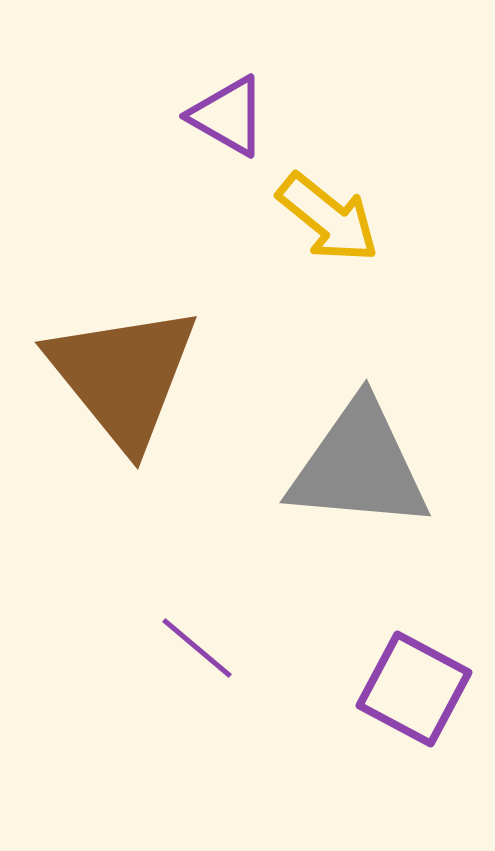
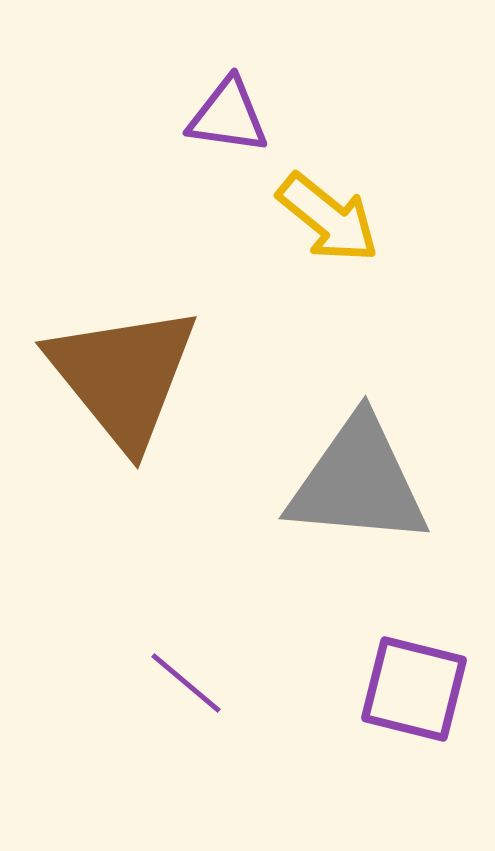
purple triangle: rotated 22 degrees counterclockwise
gray triangle: moved 1 px left, 16 px down
purple line: moved 11 px left, 35 px down
purple square: rotated 14 degrees counterclockwise
